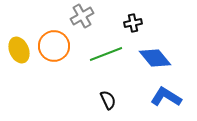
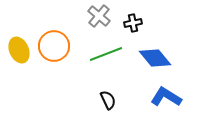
gray cross: moved 17 px right; rotated 20 degrees counterclockwise
